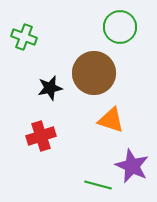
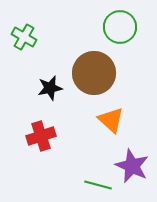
green cross: rotated 10 degrees clockwise
orange triangle: rotated 24 degrees clockwise
